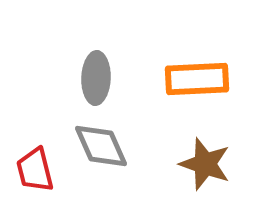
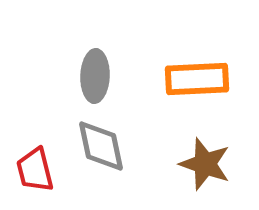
gray ellipse: moved 1 px left, 2 px up
gray diamond: rotated 12 degrees clockwise
